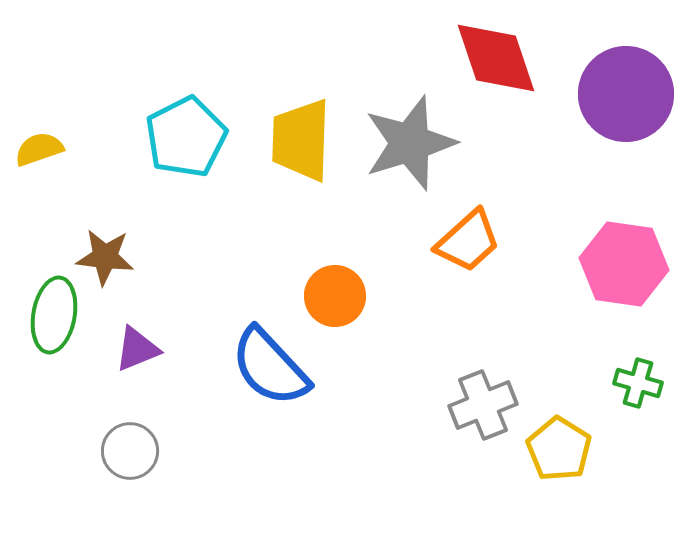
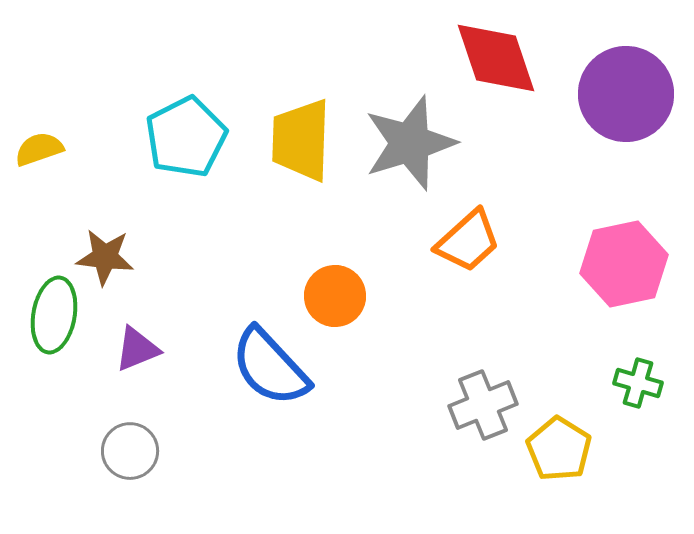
pink hexagon: rotated 20 degrees counterclockwise
